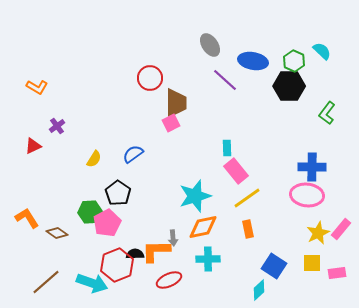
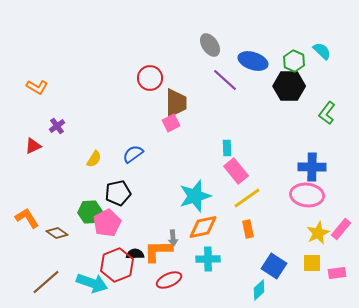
blue ellipse at (253, 61): rotated 8 degrees clockwise
black pentagon at (118, 193): rotated 25 degrees clockwise
orange L-shape at (156, 251): moved 2 px right
